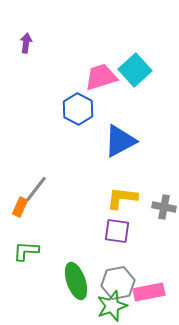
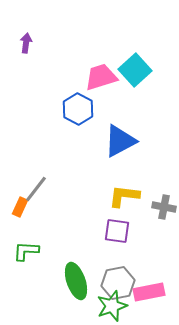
yellow L-shape: moved 2 px right, 2 px up
